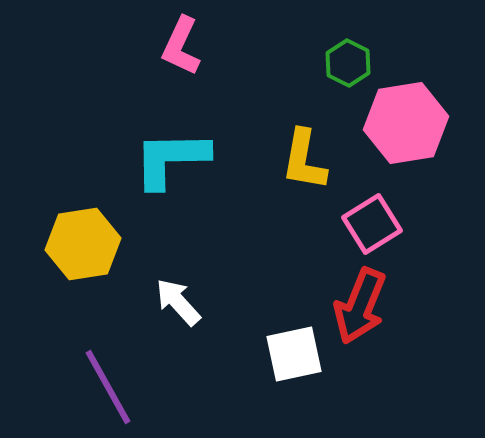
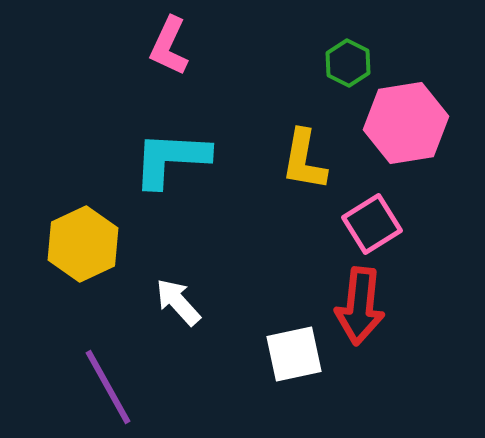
pink L-shape: moved 12 px left
cyan L-shape: rotated 4 degrees clockwise
yellow hexagon: rotated 16 degrees counterclockwise
red arrow: rotated 16 degrees counterclockwise
